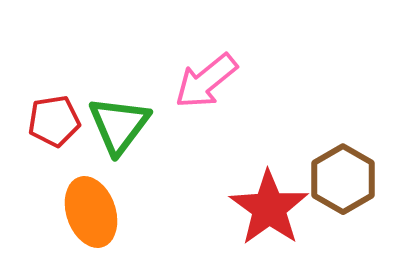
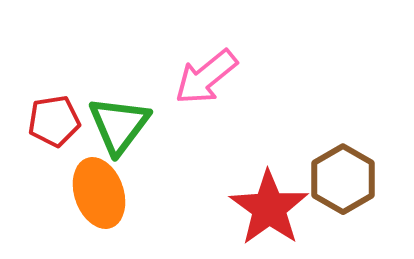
pink arrow: moved 4 px up
orange ellipse: moved 8 px right, 19 px up
